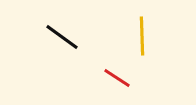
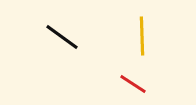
red line: moved 16 px right, 6 px down
